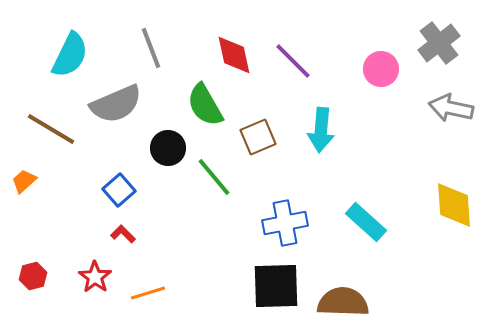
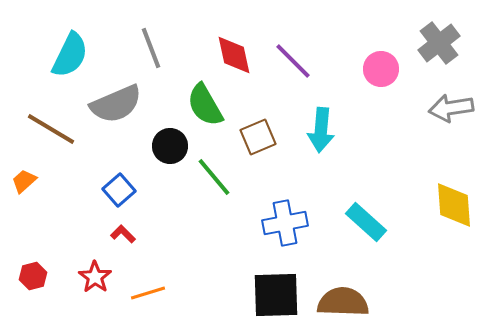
gray arrow: rotated 21 degrees counterclockwise
black circle: moved 2 px right, 2 px up
black square: moved 9 px down
